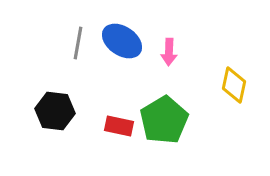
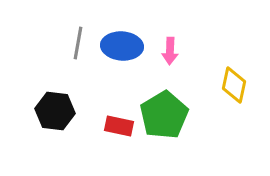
blue ellipse: moved 5 px down; rotated 30 degrees counterclockwise
pink arrow: moved 1 px right, 1 px up
green pentagon: moved 5 px up
